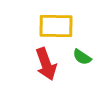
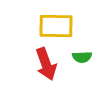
green semicircle: rotated 36 degrees counterclockwise
